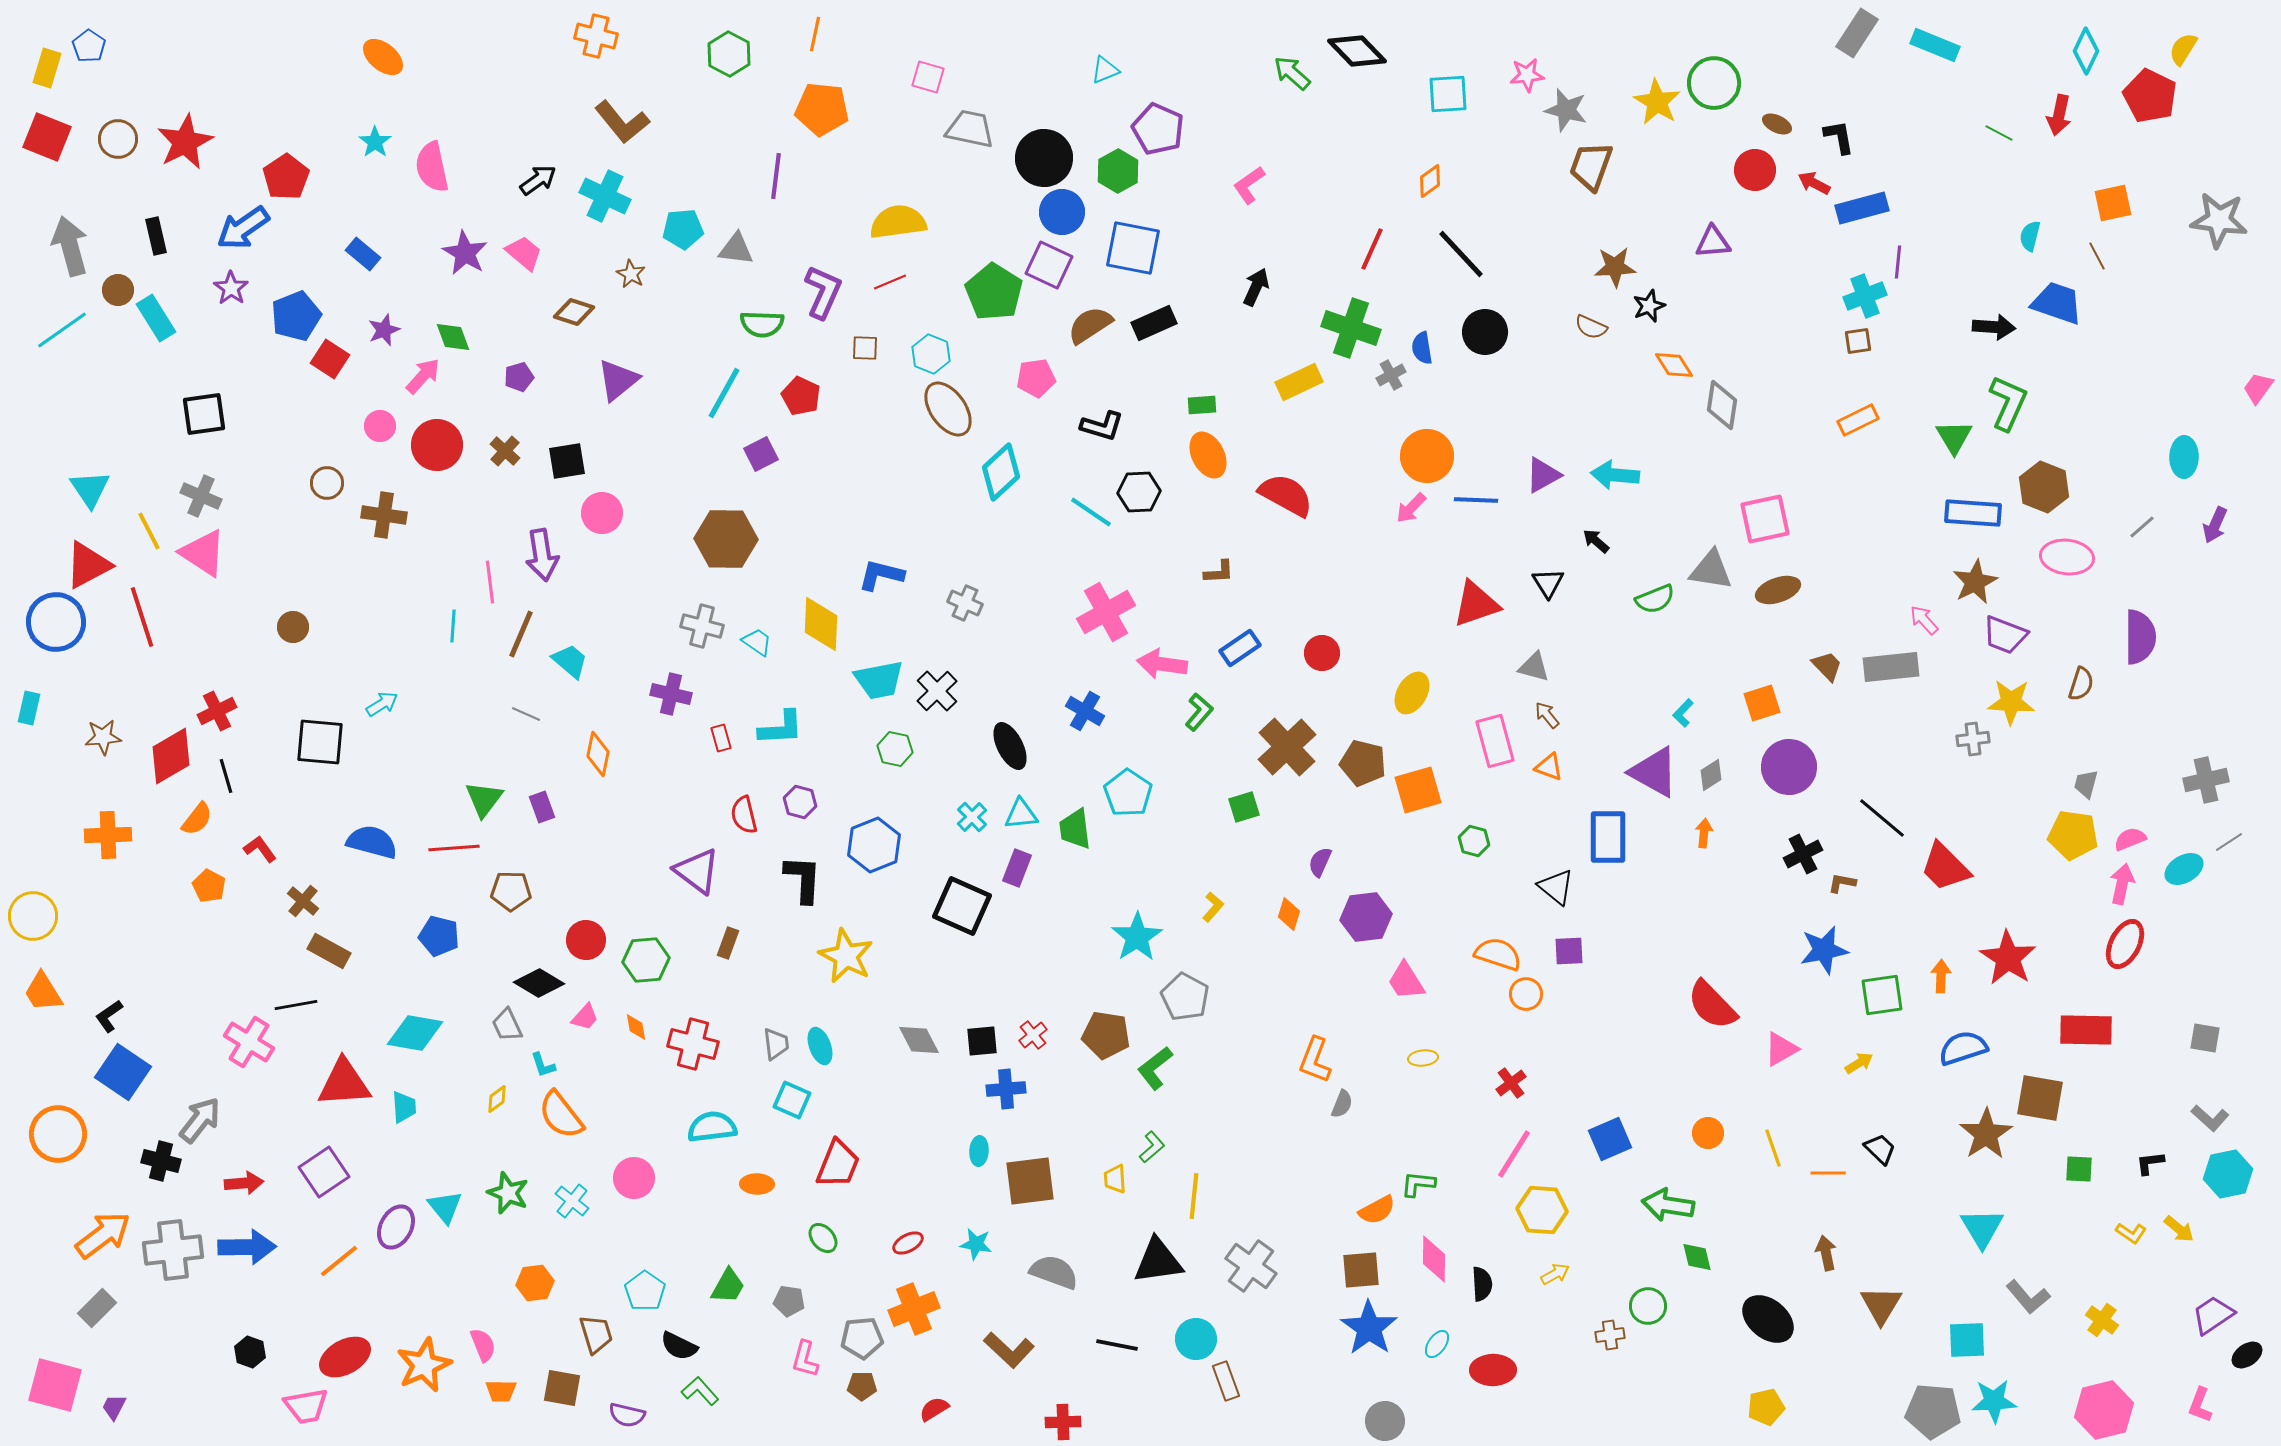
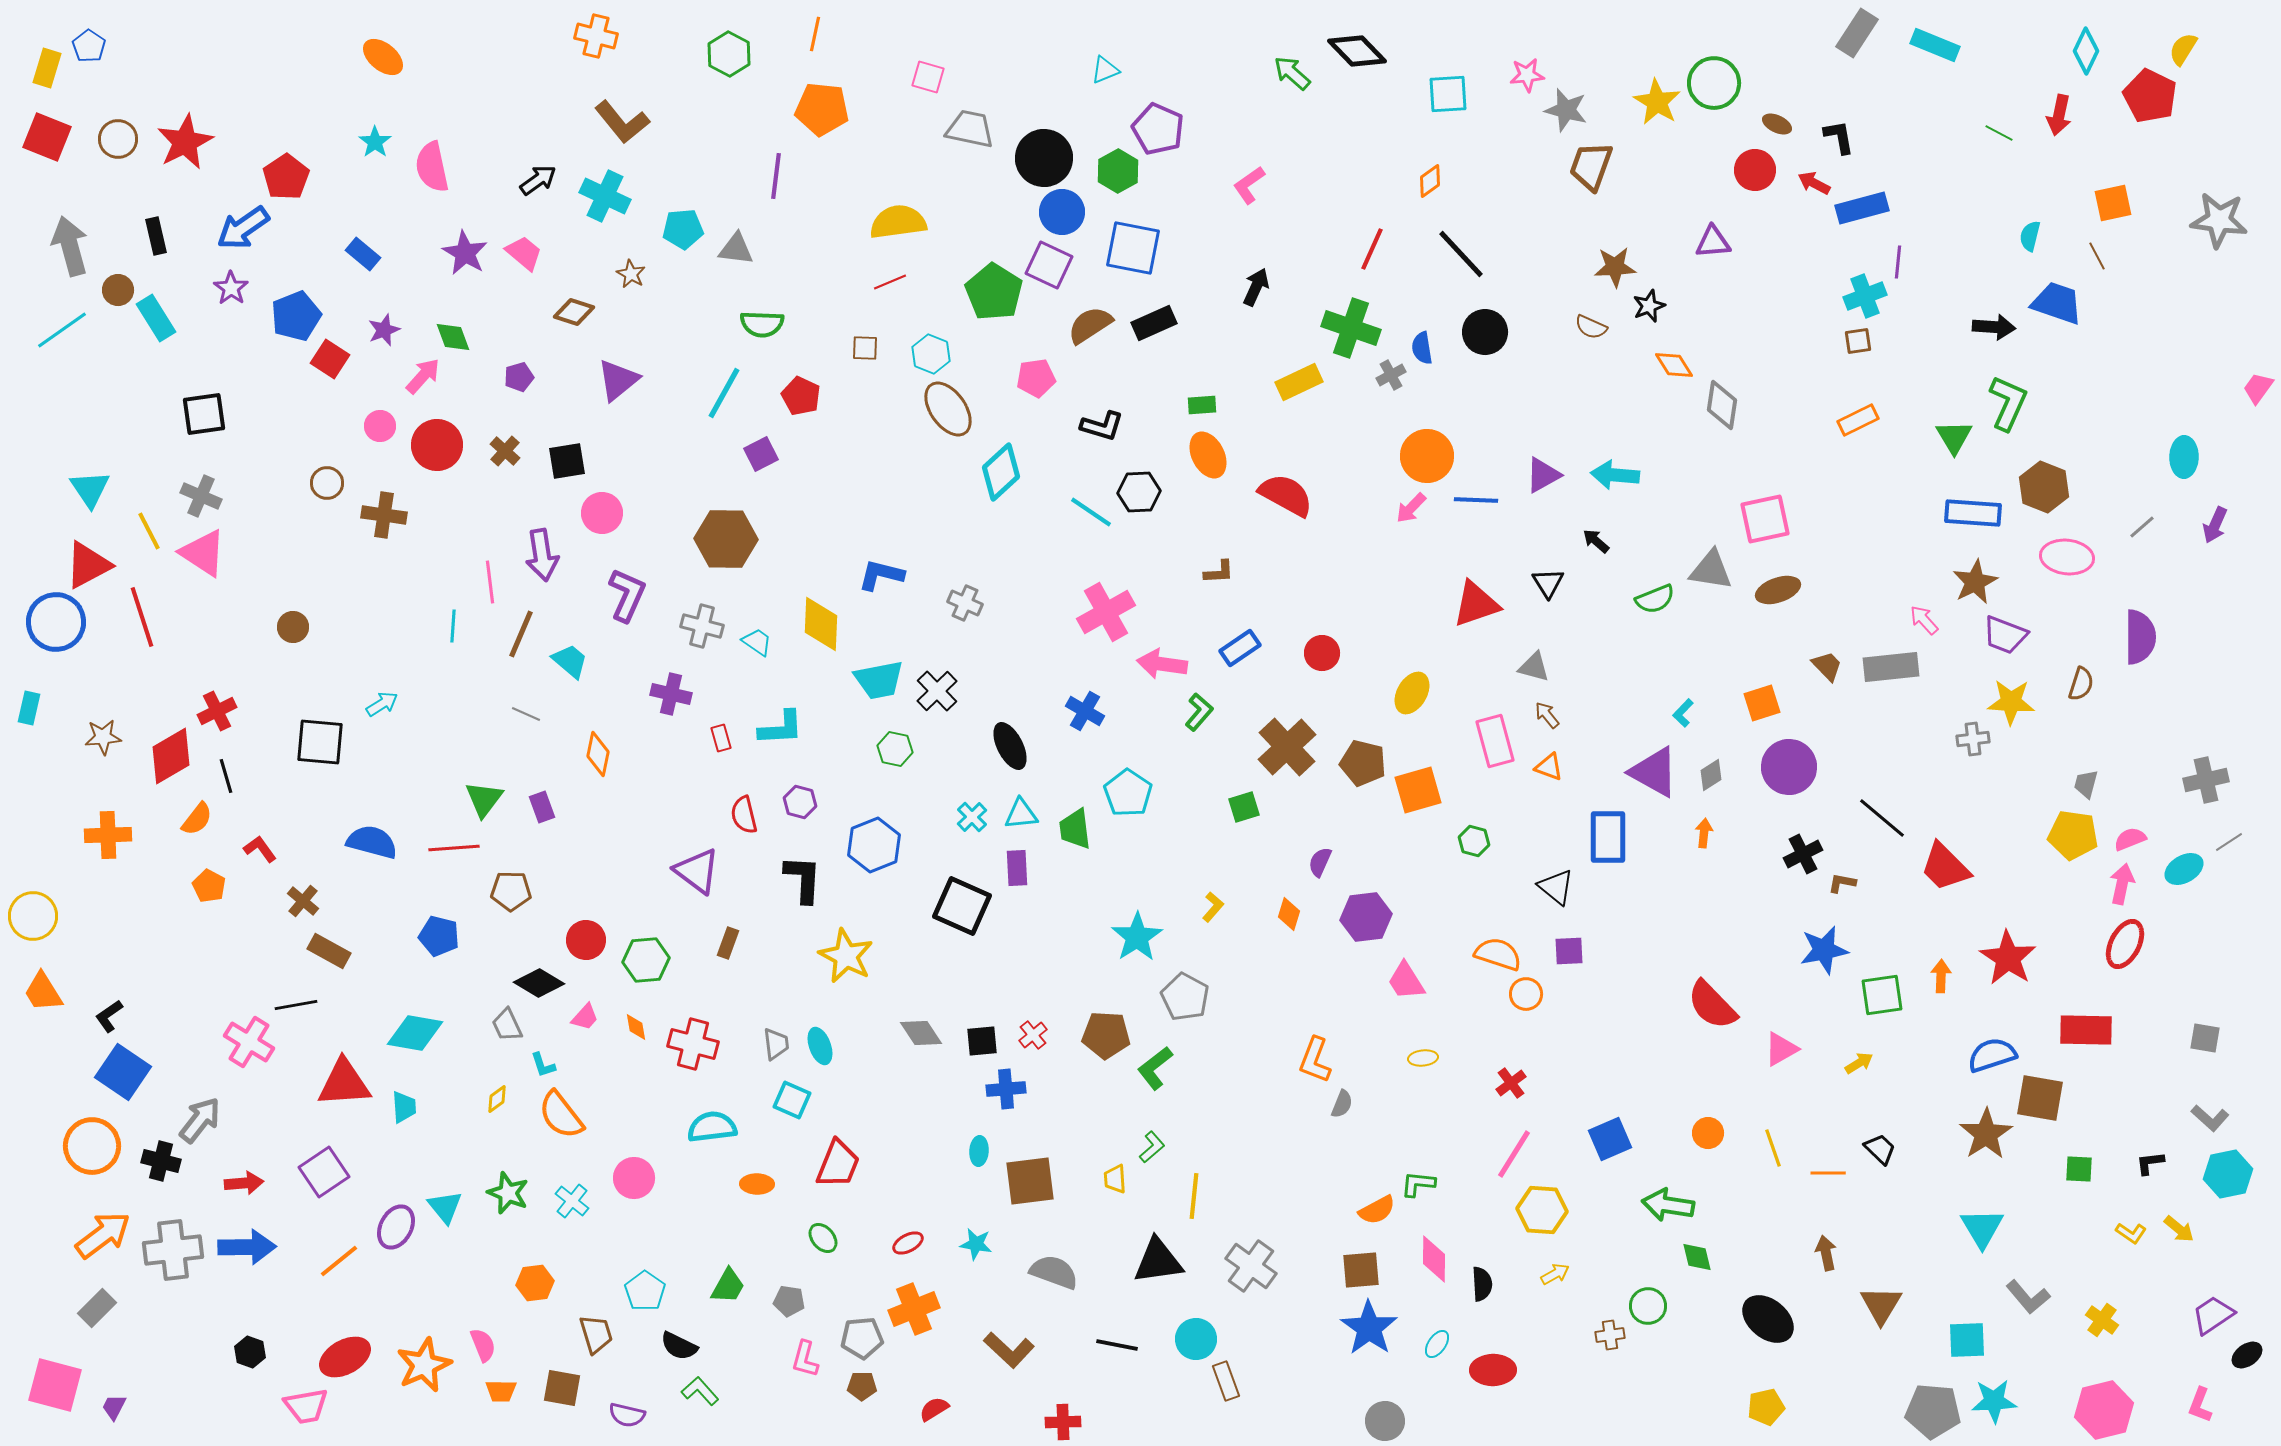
purple L-shape at (823, 292): moved 196 px left, 303 px down
purple rectangle at (1017, 868): rotated 24 degrees counterclockwise
brown pentagon at (1106, 1035): rotated 6 degrees counterclockwise
gray diamond at (919, 1040): moved 2 px right, 7 px up; rotated 6 degrees counterclockwise
blue semicircle at (1963, 1048): moved 29 px right, 7 px down
orange circle at (58, 1134): moved 34 px right, 12 px down
